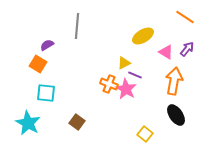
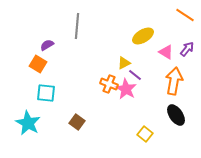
orange line: moved 2 px up
purple line: rotated 16 degrees clockwise
